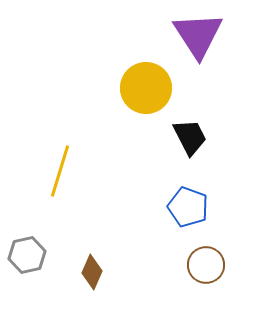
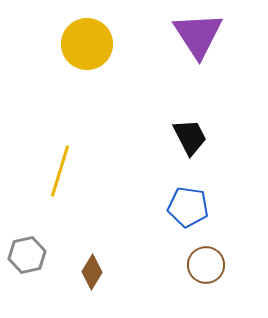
yellow circle: moved 59 px left, 44 px up
blue pentagon: rotated 12 degrees counterclockwise
brown diamond: rotated 8 degrees clockwise
